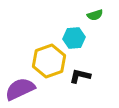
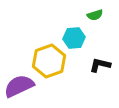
black L-shape: moved 20 px right, 11 px up
purple semicircle: moved 1 px left, 3 px up
